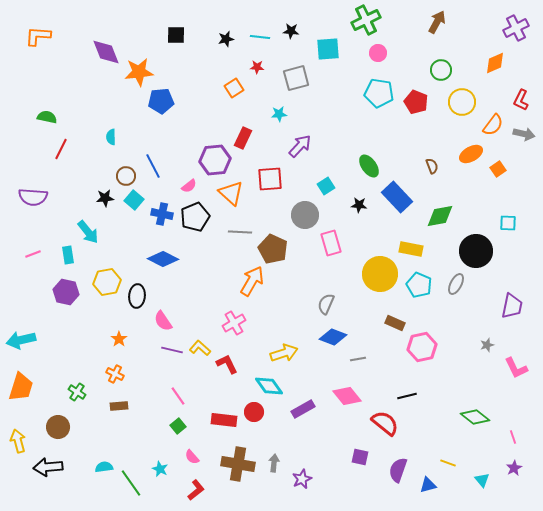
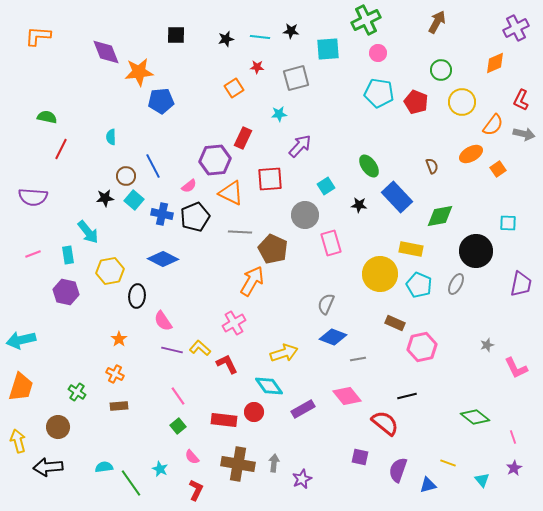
orange triangle at (231, 193): rotated 16 degrees counterclockwise
yellow hexagon at (107, 282): moved 3 px right, 11 px up
purple trapezoid at (512, 306): moved 9 px right, 22 px up
red L-shape at (196, 490): rotated 25 degrees counterclockwise
